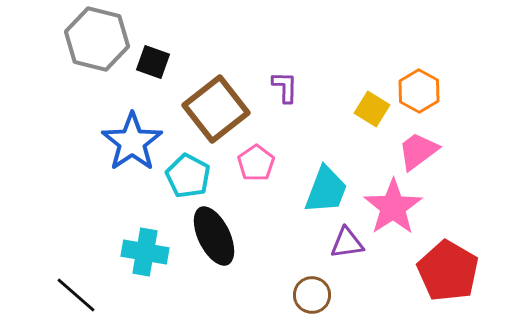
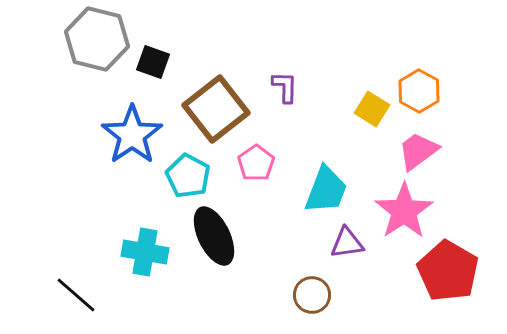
blue star: moved 7 px up
pink star: moved 11 px right, 4 px down
